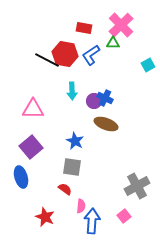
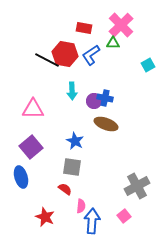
blue cross: rotated 14 degrees counterclockwise
